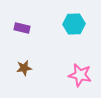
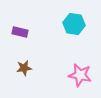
cyan hexagon: rotated 10 degrees clockwise
purple rectangle: moved 2 px left, 4 px down
